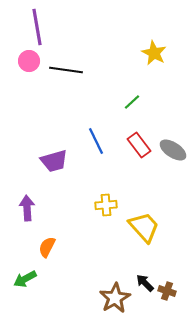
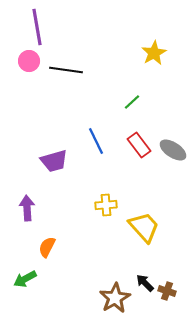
yellow star: rotated 15 degrees clockwise
